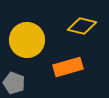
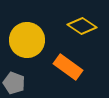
yellow diamond: rotated 20 degrees clockwise
orange rectangle: rotated 52 degrees clockwise
